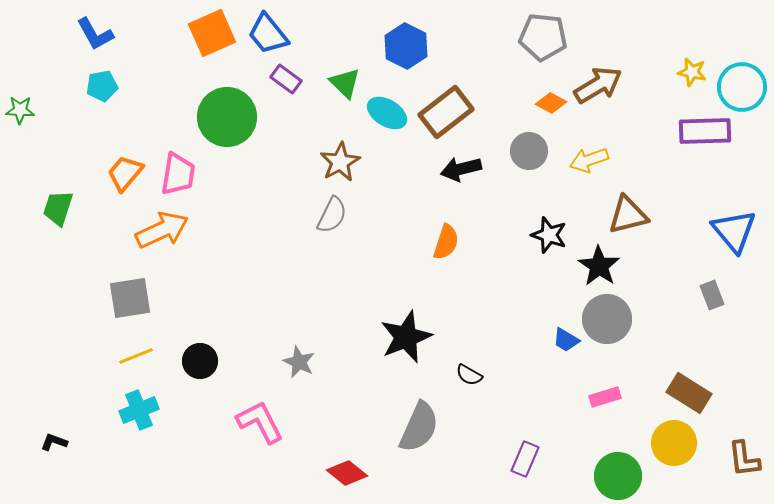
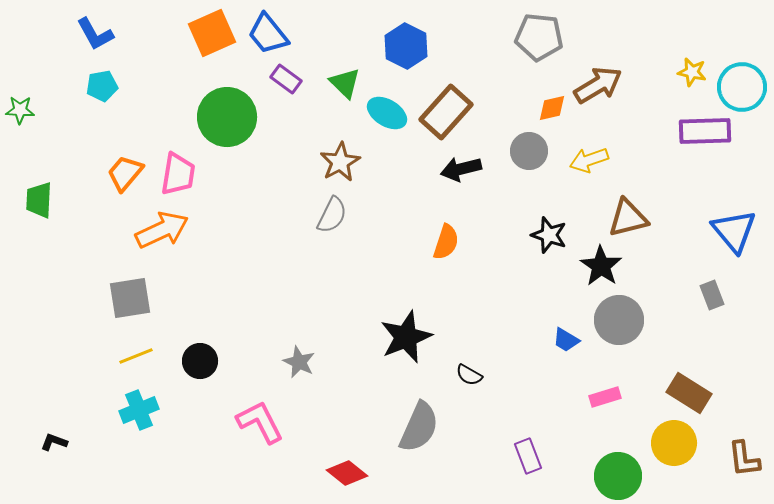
gray pentagon at (543, 37): moved 4 px left
orange diamond at (551, 103): moved 1 px right, 5 px down; rotated 40 degrees counterclockwise
brown rectangle at (446, 112): rotated 10 degrees counterclockwise
green trapezoid at (58, 208): moved 19 px left, 8 px up; rotated 15 degrees counterclockwise
brown triangle at (628, 215): moved 3 px down
black star at (599, 266): moved 2 px right
gray circle at (607, 319): moved 12 px right, 1 px down
purple rectangle at (525, 459): moved 3 px right, 3 px up; rotated 44 degrees counterclockwise
